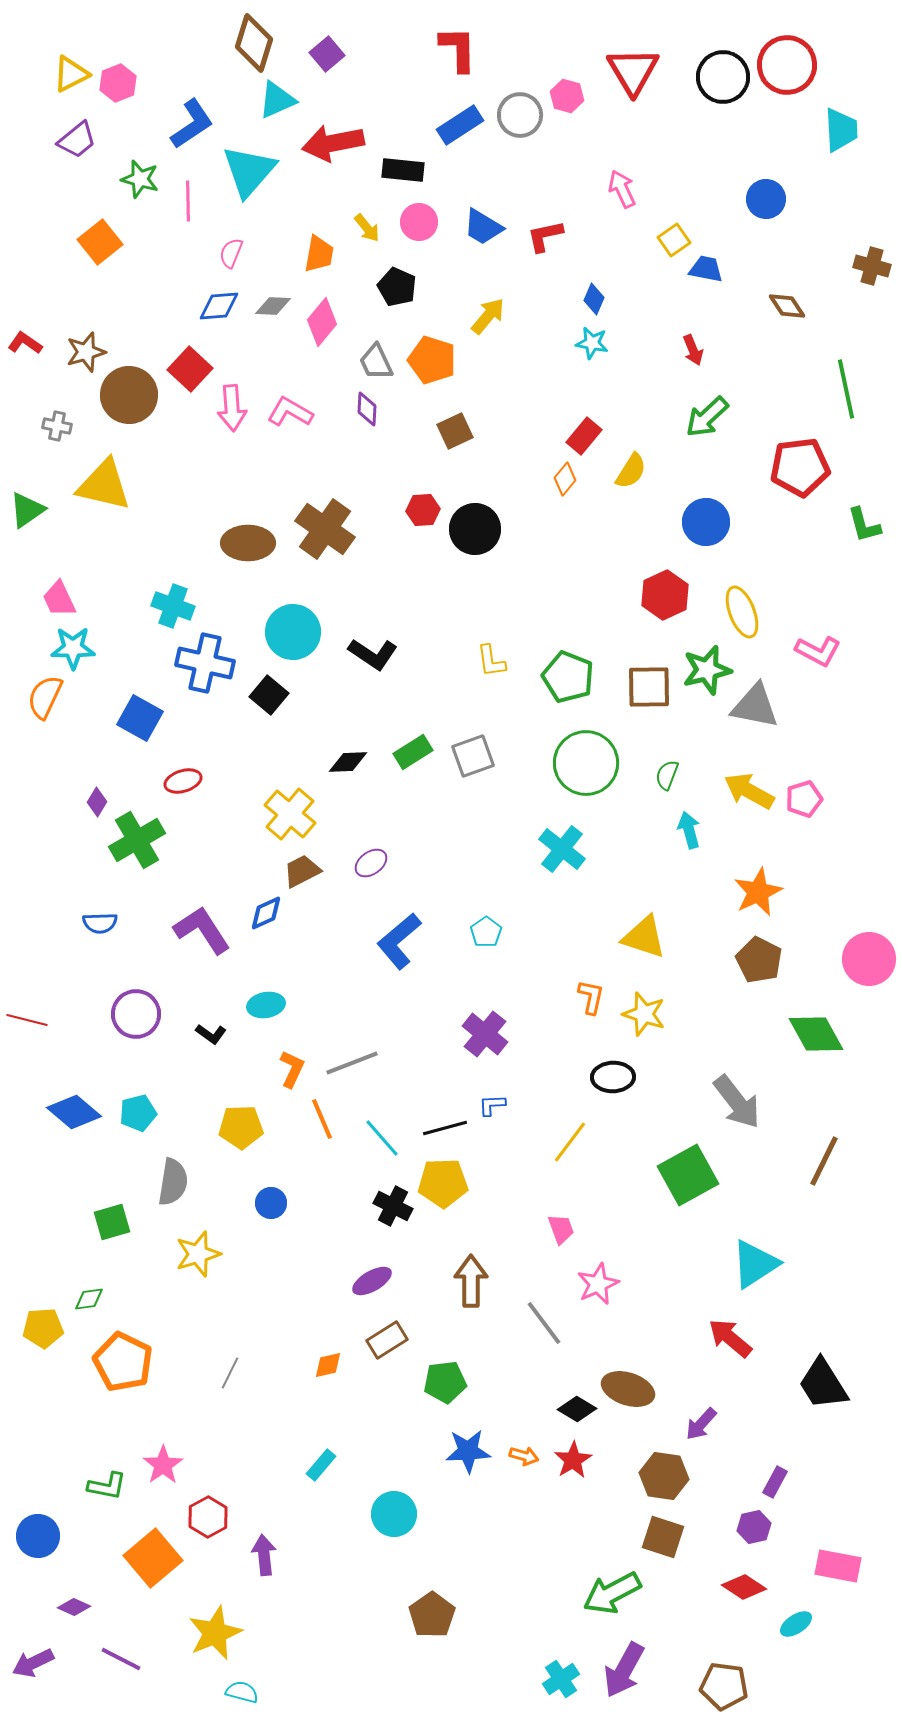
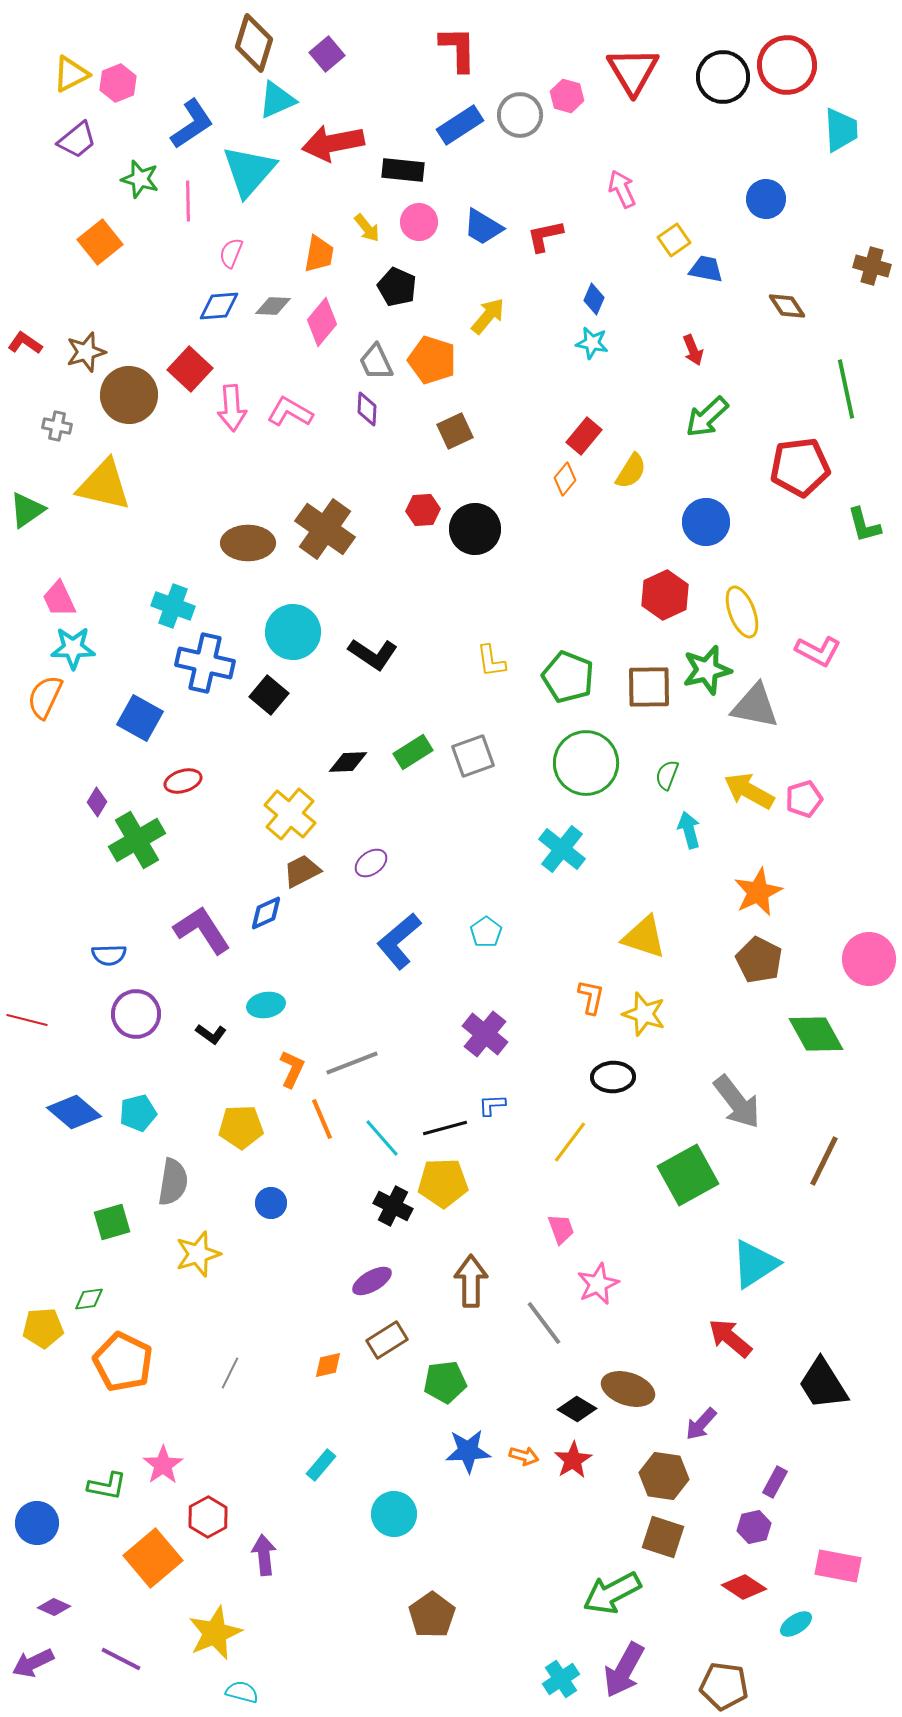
blue semicircle at (100, 923): moved 9 px right, 32 px down
blue circle at (38, 1536): moved 1 px left, 13 px up
purple diamond at (74, 1607): moved 20 px left
